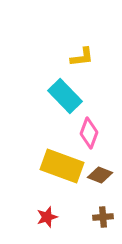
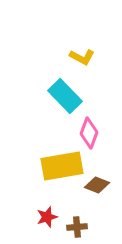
yellow L-shape: rotated 35 degrees clockwise
yellow rectangle: rotated 30 degrees counterclockwise
brown diamond: moved 3 px left, 10 px down
brown cross: moved 26 px left, 10 px down
